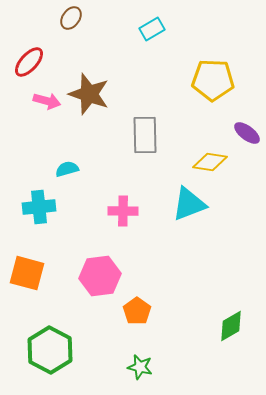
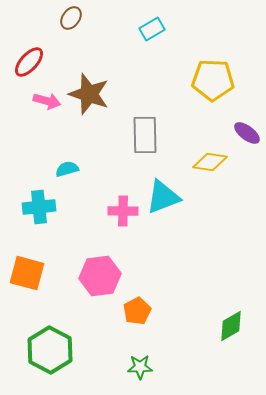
cyan triangle: moved 26 px left, 7 px up
orange pentagon: rotated 8 degrees clockwise
green star: rotated 15 degrees counterclockwise
